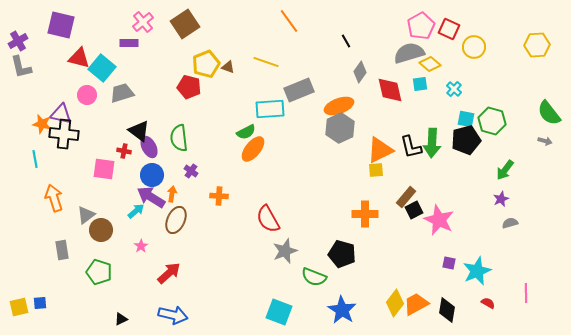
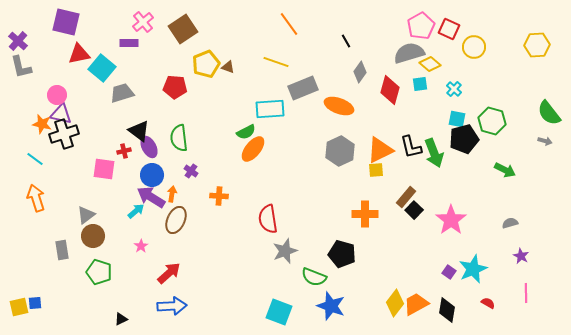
orange line at (289, 21): moved 3 px down
brown square at (185, 24): moved 2 px left, 5 px down
purple square at (61, 25): moved 5 px right, 3 px up
purple cross at (18, 41): rotated 18 degrees counterclockwise
red triangle at (79, 58): moved 4 px up; rotated 25 degrees counterclockwise
yellow line at (266, 62): moved 10 px right
red pentagon at (189, 87): moved 14 px left; rotated 10 degrees counterclockwise
gray rectangle at (299, 90): moved 4 px right, 2 px up
red diamond at (390, 90): rotated 28 degrees clockwise
pink circle at (87, 95): moved 30 px left
orange ellipse at (339, 106): rotated 40 degrees clockwise
cyan square at (466, 119): moved 9 px left
gray hexagon at (340, 128): moved 23 px down
black cross at (64, 134): rotated 24 degrees counterclockwise
black pentagon at (466, 140): moved 2 px left, 1 px up
green arrow at (432, 143): moved 2 px right, 10 px down; rotated 24 degrees counterclockwise
red cross at (124, 151): rotated 24 degrees counterclockwise
cyan line at (35, 159): rotated 42 degrees counterclockwise
green arrow at (505, 170): rotated 100 degrees counterclockwise
orange arrow at (54, 198): moved 18 px left
purple star at (501, 199): moved 20 px right, 57 px down; rotated 21 degrees counterclockwise
black square at (414, 210): rotated 18 degrees counterclockwise
red semicircle at (268, 219): rotated 20 degrees clockwise
pink star at (439, 220): moved 12 px right; rotated 12 degrees clockwise
brown circle at (101, 230): moved 8 px left, 6 px down
purple square at (449, 263): moved 9 px down; rotated 24 degrees clockwise
cyan star at (477, 271): moved 4 px left, 2 px up
blue square at (40, 303): moved 5 px left
blue star at (342, 310): moved 11 px left, 4 px up; rotated 12 degrees counterclockwise
blue arrow at (173, 315): moved 1 px left, 9 px up; rotated 16 degrees counterclockwise
